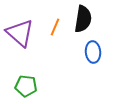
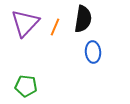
purple triangle: moved 5 px right, 10 px up; rotated 32 degrees clockwise
